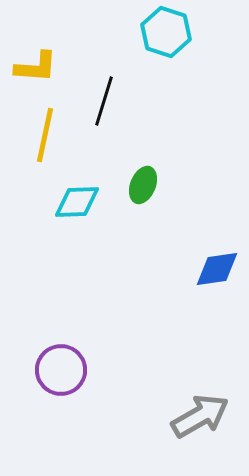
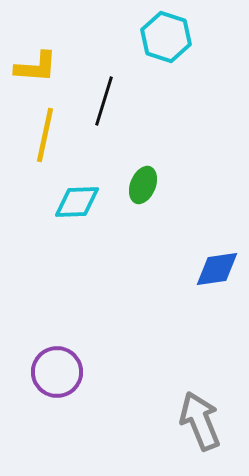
cyan hexagon: moved 5 px down
purple circle: moved 4 px left, 2 px down
gray arrow: moved 5 px down; rotated 82 degrees counterclockwise
